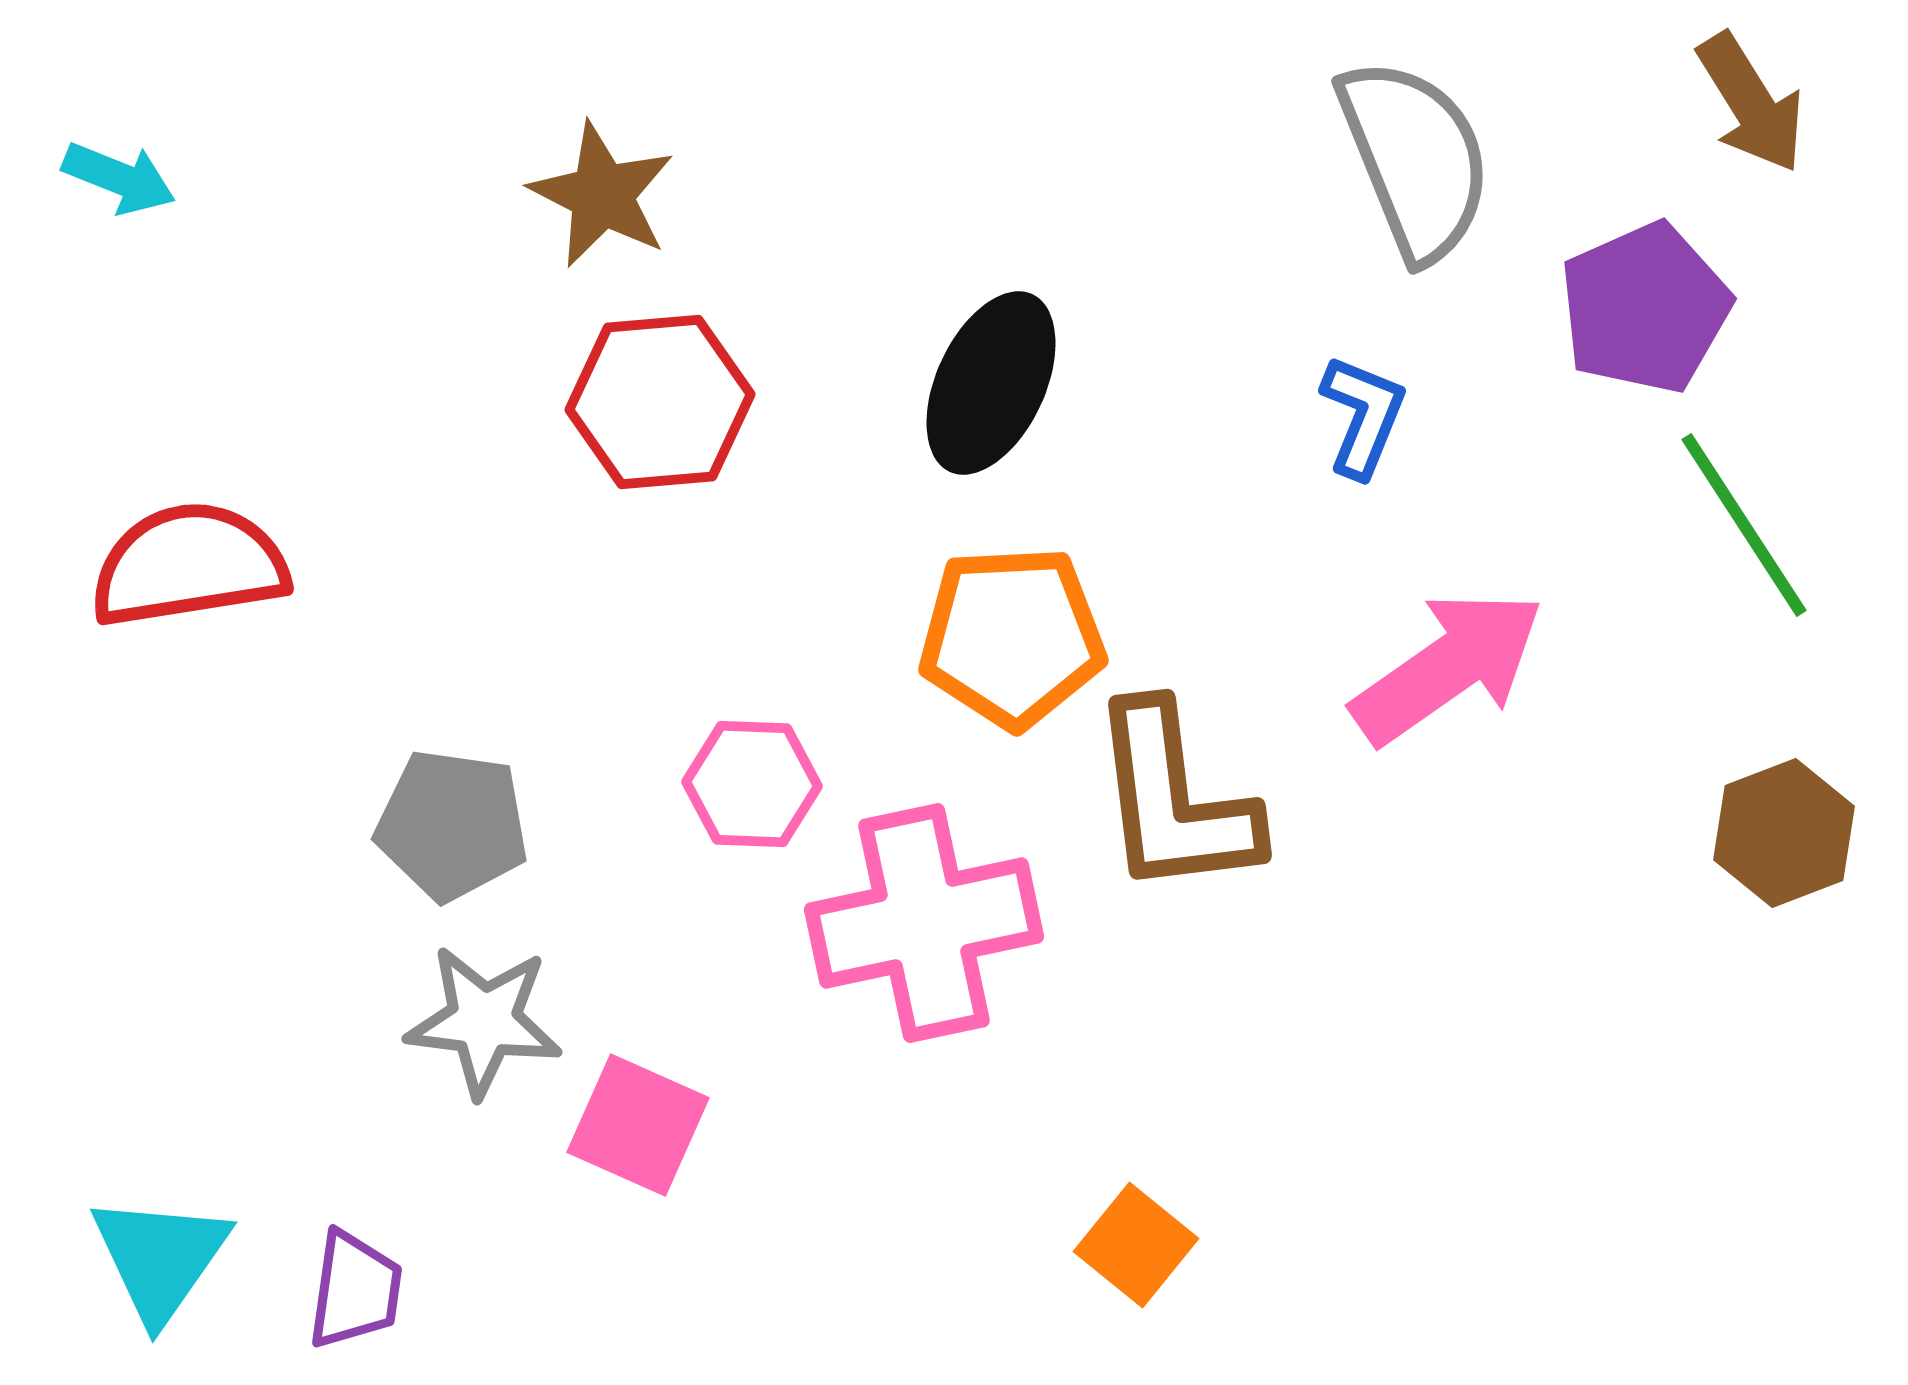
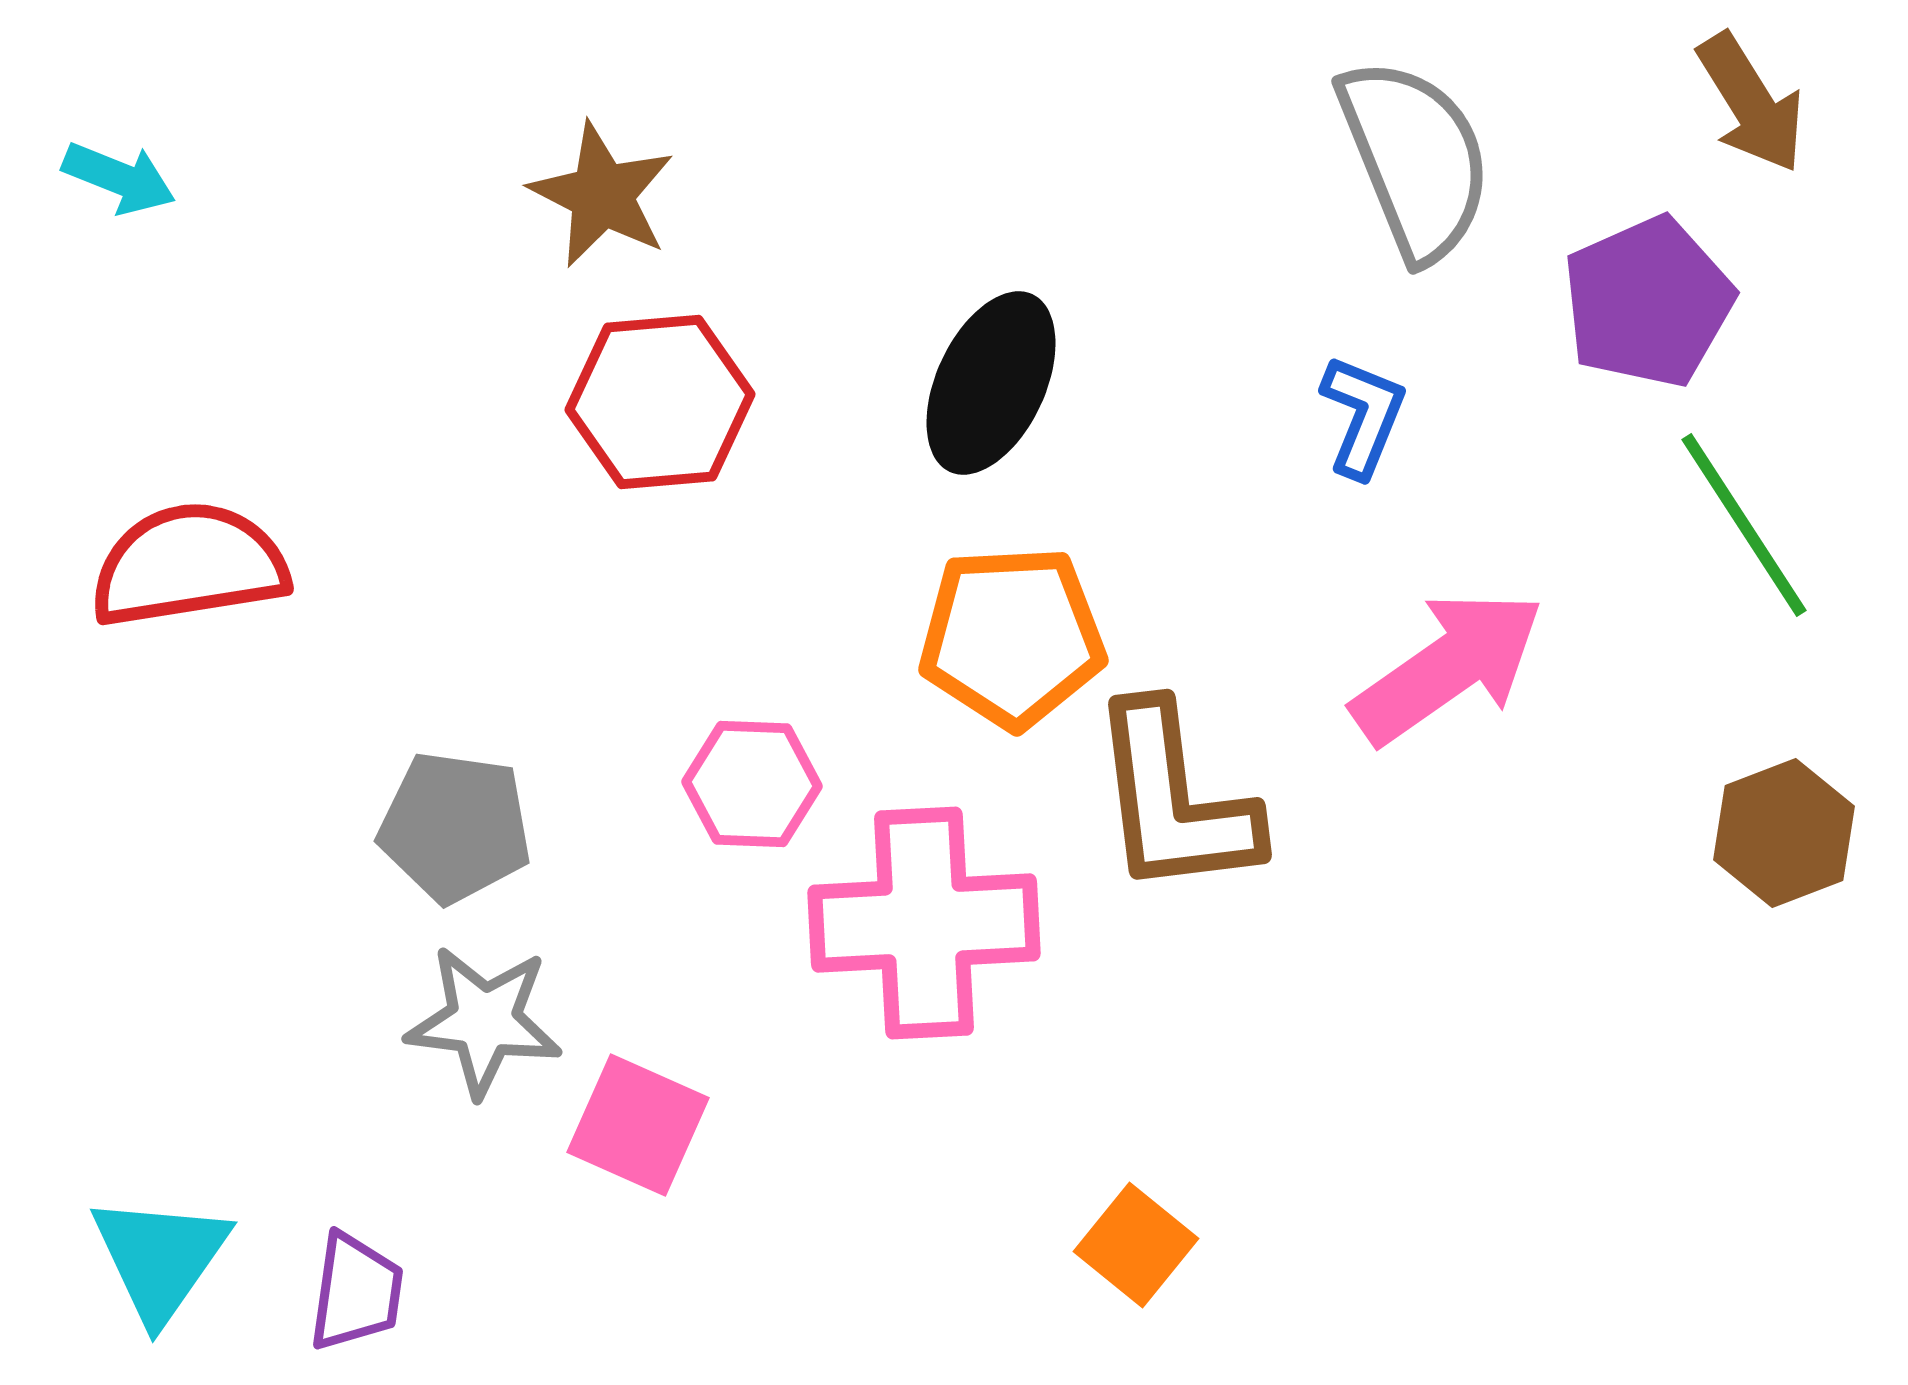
purple pentagon: moved 3 px right, 6 px up
gray pentagon: moved 3 px right, 2 px down
pink cross: rotated 9 degrees clockwise
purple trapezoid: moved 1 px right, 2 px down
